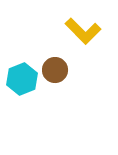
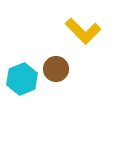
brown circle: moved 1 px right, 1 px up
